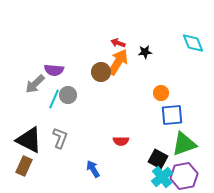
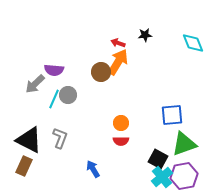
black star: moved 17 px up
orange circle: moved 40 px left, 30 px down
